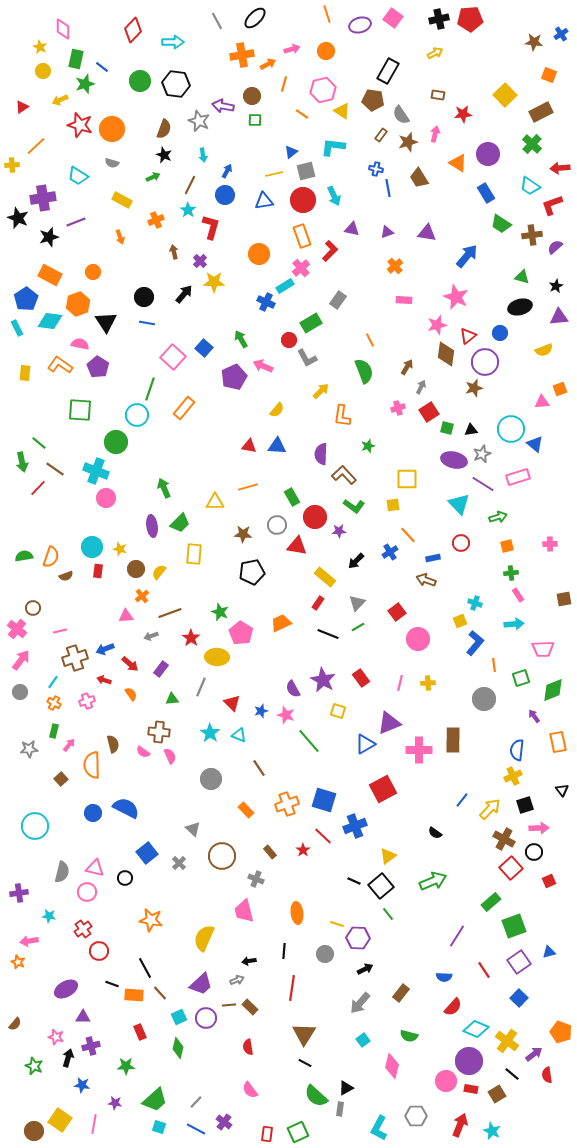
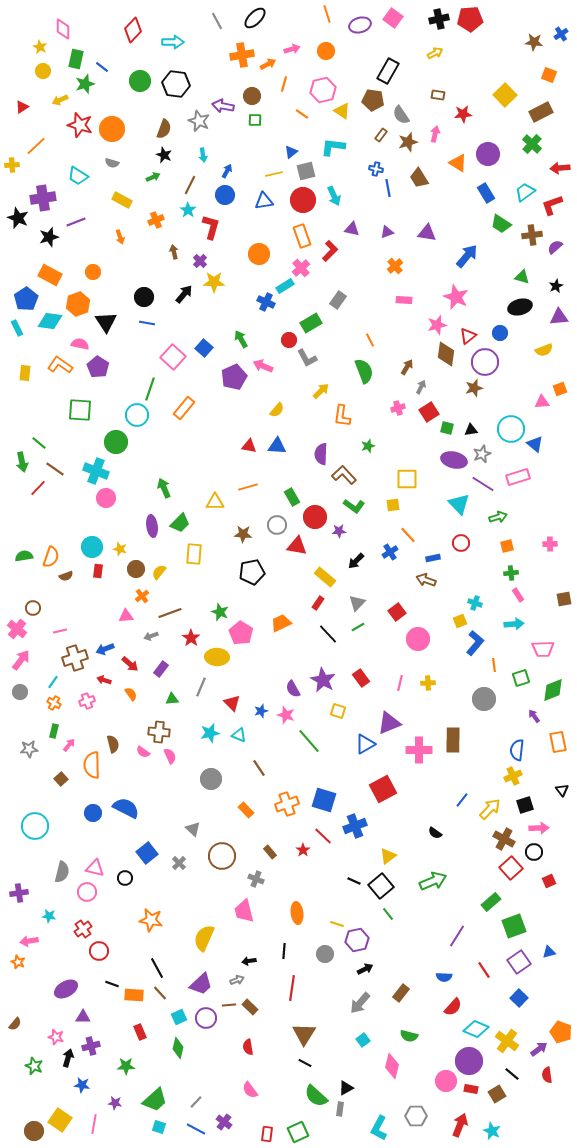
cyan trapezoid at (530, 186): moved 5 px left, 6 px down; rotated 110 degrees clockwise
black line at (328, 634): rotated 25 degrees clockwise
cyan star at (210, 733): rotated 24 degrees clockwise
purple hexagon at (358, 938): moved 1 px left, 2 px down; rotated 15 degrees counterclockwise
black line at (145, 968): moved 12 px right
purple arrow at (534, 1054): moved 5 px right, 5 px up
